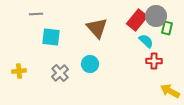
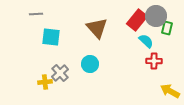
yellow cross: moved 26 px right, 11 px down
